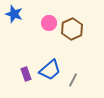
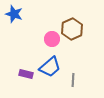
pink circle: moved 3 px right, 16 px down
blue trapezoid: moved 3 px up
purple rectangle: rotated 56 degrees counterclockwise
gray line: rotated 24 degrees counterclockwise
